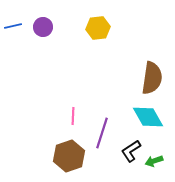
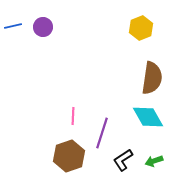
yellow hexagon: moved 43 px right; rotated 15 degrees counterclockwise
black L-shape: moved 8 px left, 9 px down
